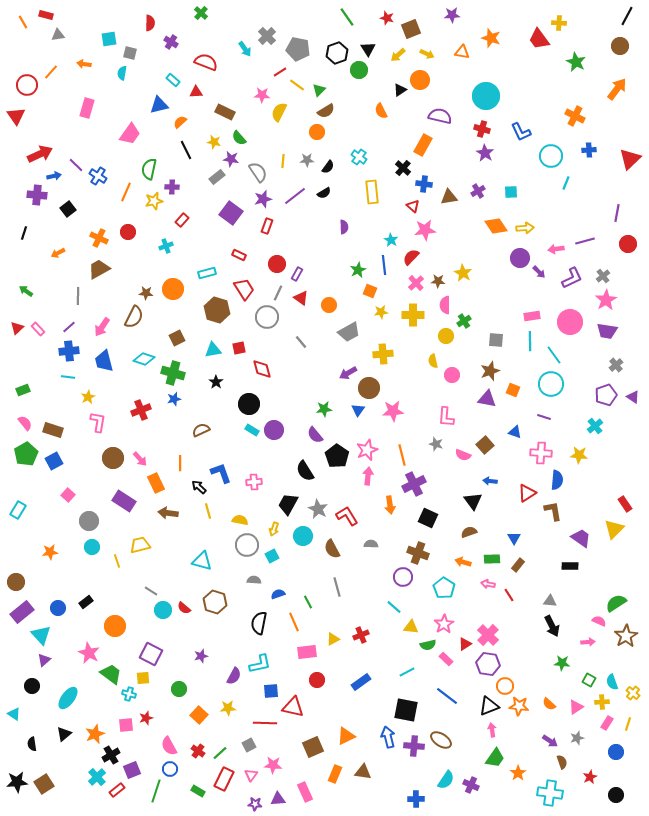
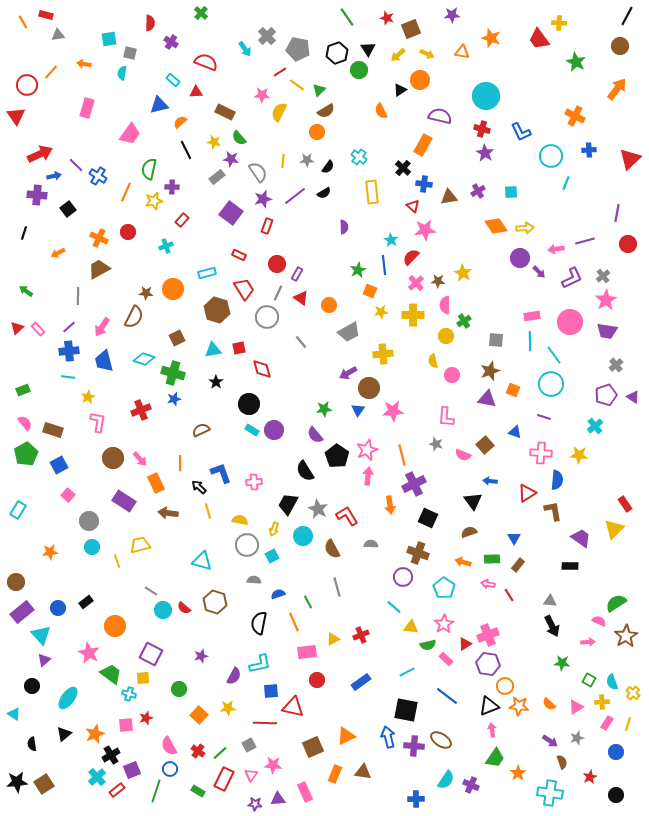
blue square at (54, 461): moved 5 px right, 4 px down
pink cross at (488, 635): rotated 25 degrees clockwise
